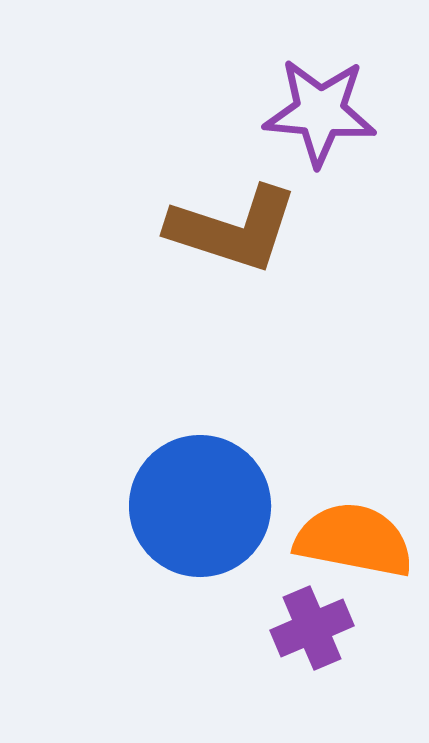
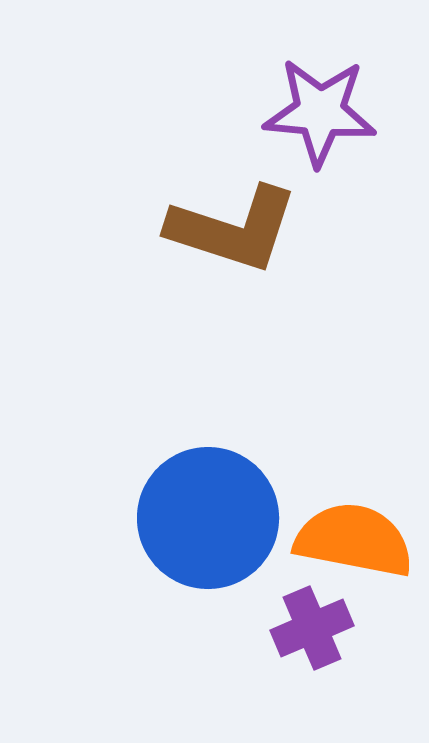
blue circle: moved 8 px right, 12 px down
